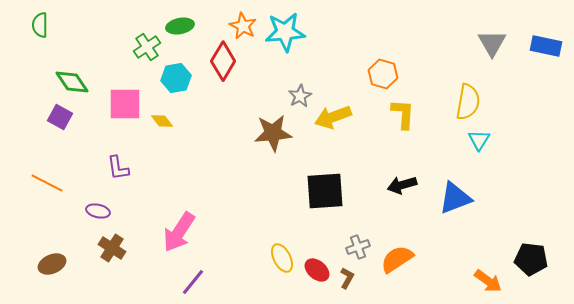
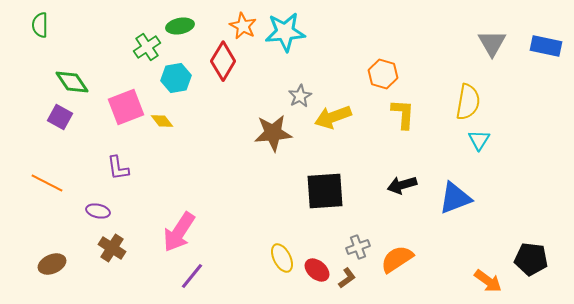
pink square: moved 1 px right, 3 px down; rotated 21 degrees counterclockwise
brown L-shape: rotated 25 degrees clockwise
purple line: moved 1 px left, 6 px up
